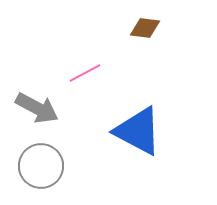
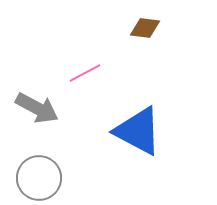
gray circle: moved 2 px left, 12 px down
